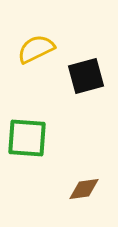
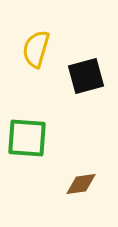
yellow semicircle: rotated 48 degrees counterclockwise
brown diamond: moved 3 px left, 5 px up
